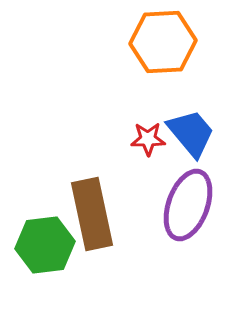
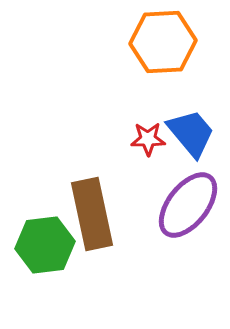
purple ellipse: rotated 18 degrees clockwise
